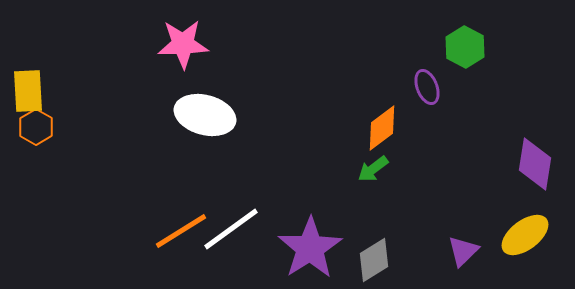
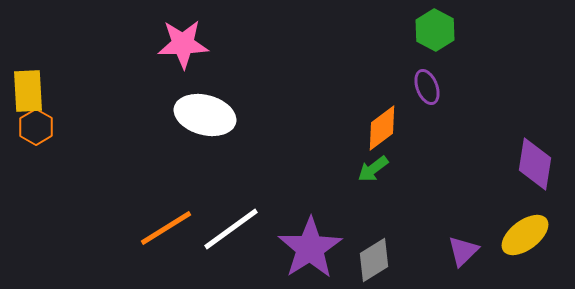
green hexagon: moved 30 px left, 17 px up
orange line: moved 15 px left, 3 px up
